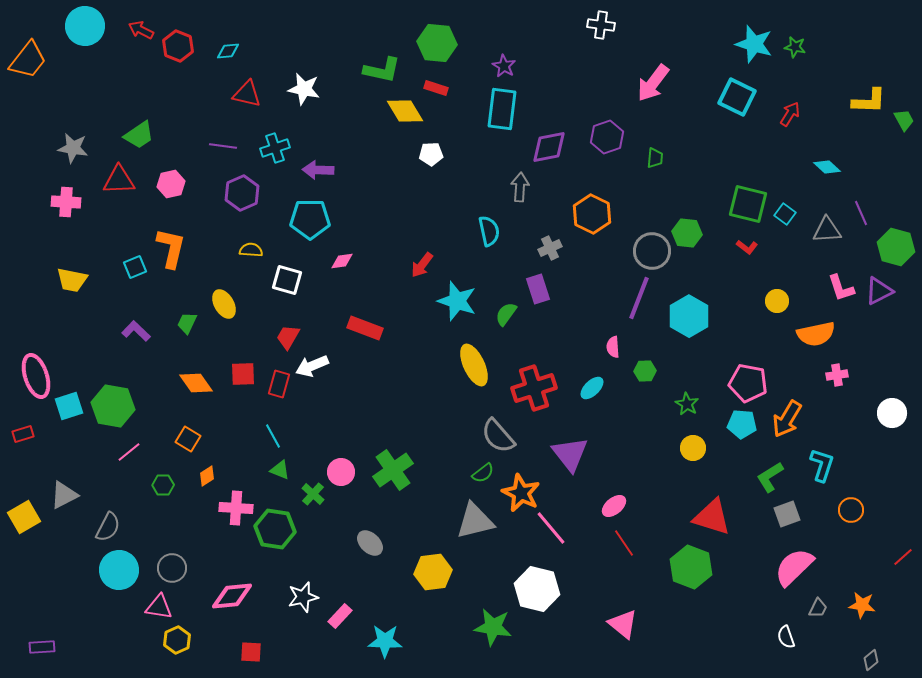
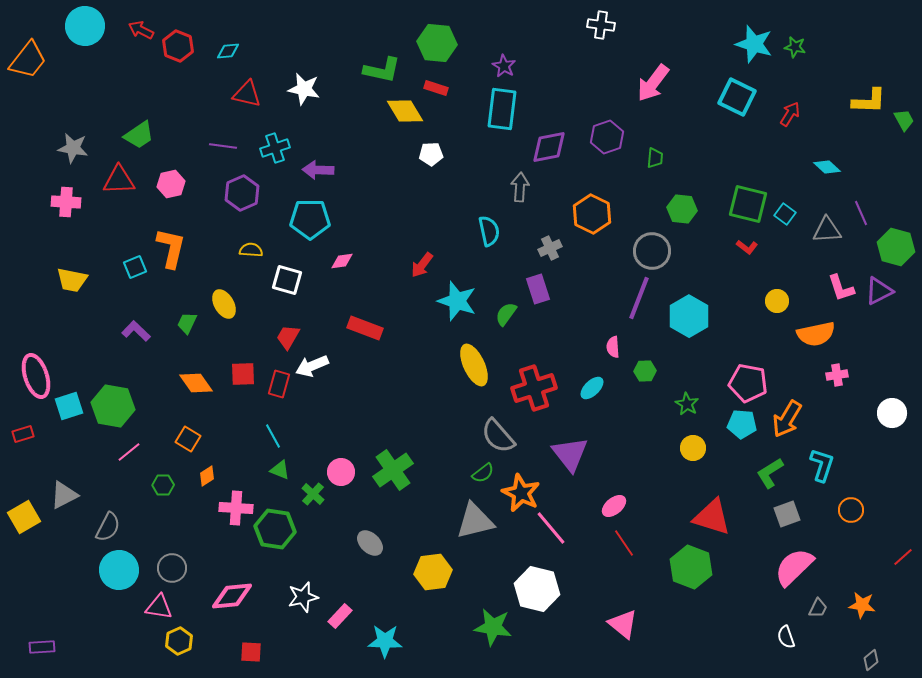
green hexagon at (687, 233): moved 5 px left, 24 px up
green L-shape at (770, 477): moved 4 px up
yellow hexagon at (177, 640): moved 2 px right, 1 px down
